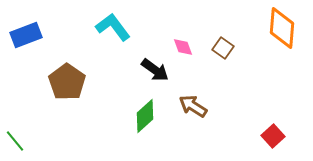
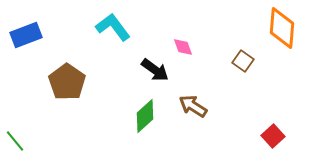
brown square: moved 20 px right, 13 px down
